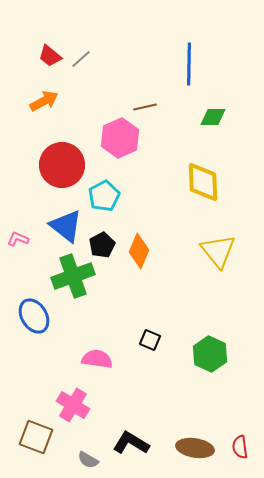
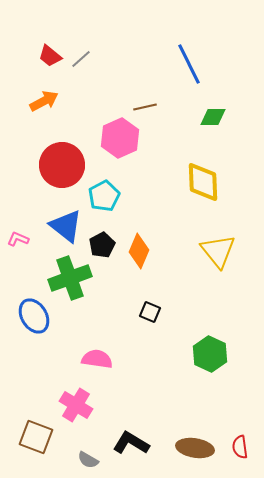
blue line: rotated 27 degrees counterclockwise
green cross: moved 3 px left, 2 px down
black square: moved 28 px up
pink cross: moved 3 px right
